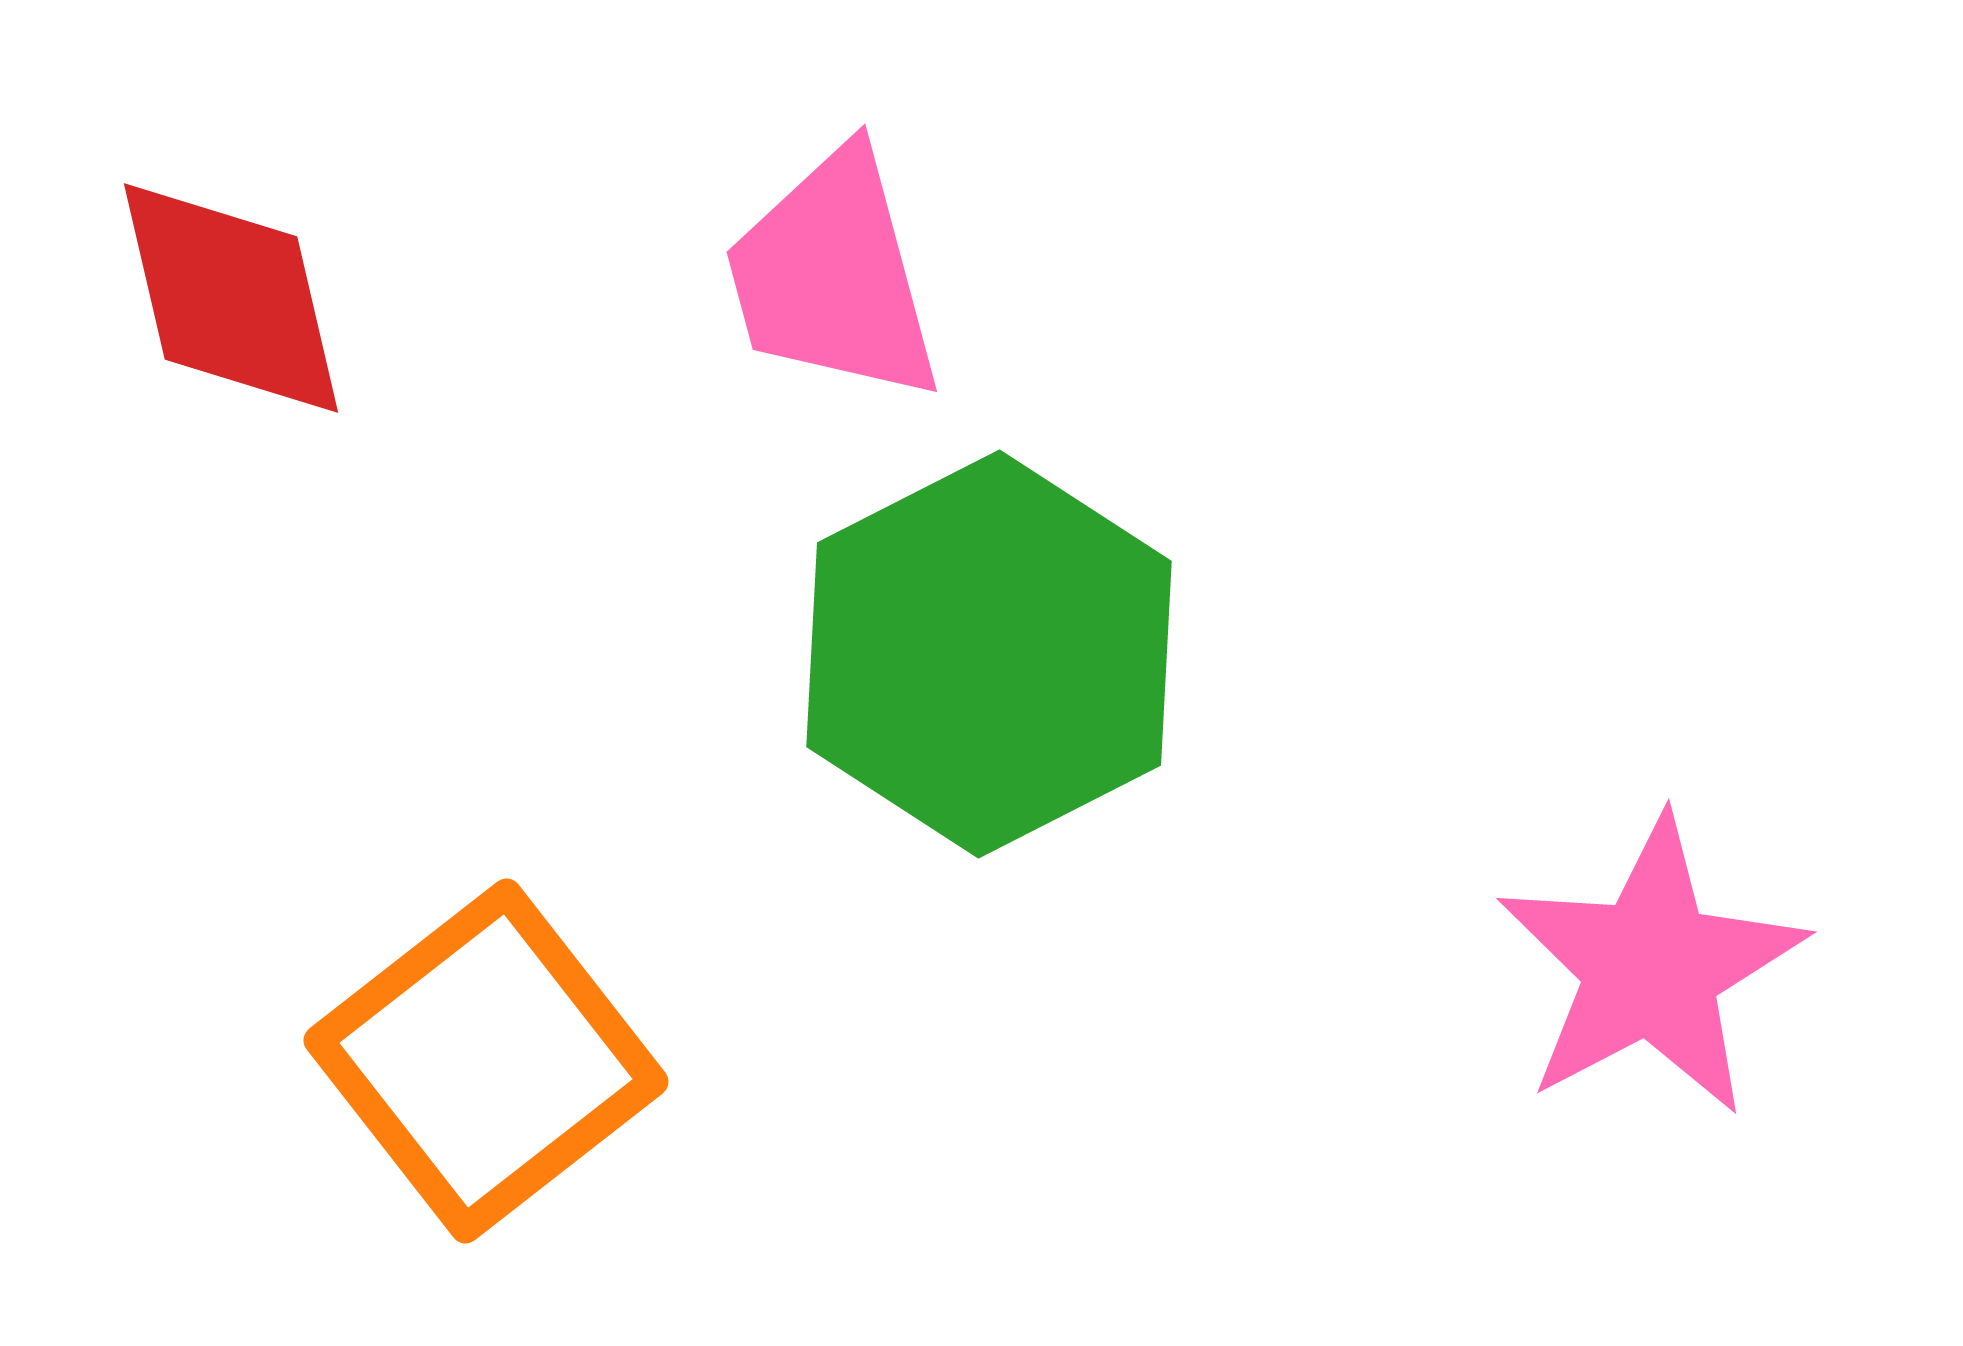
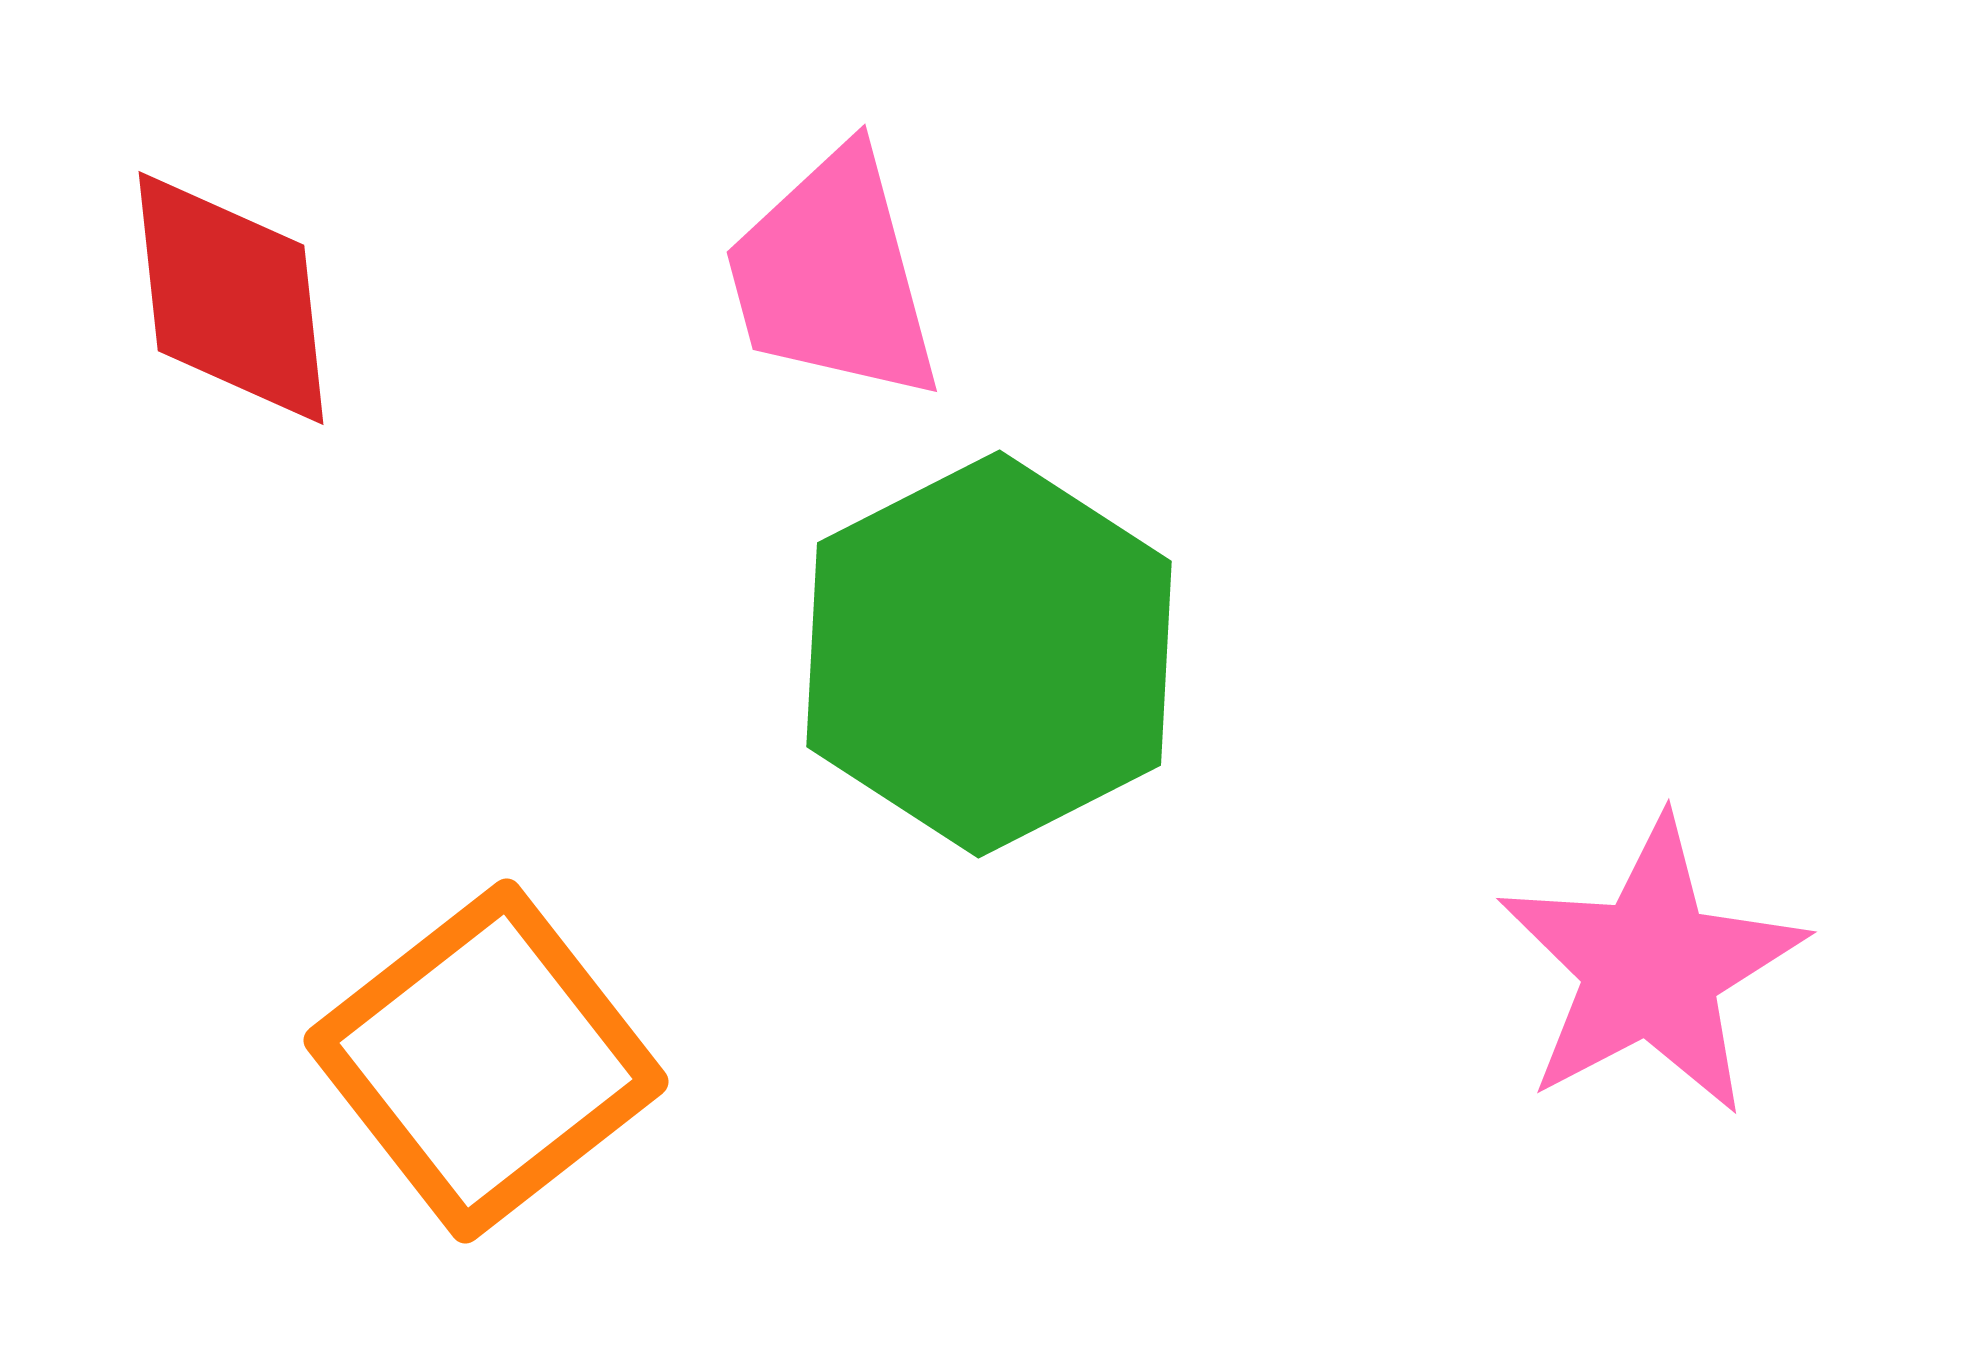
red diamond: rotated 7 degrees clockwise
